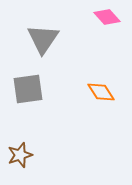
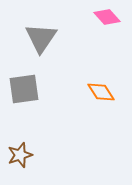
gray triangle: moved 2 px left, 1 px up
gray square: moved 4 px left
